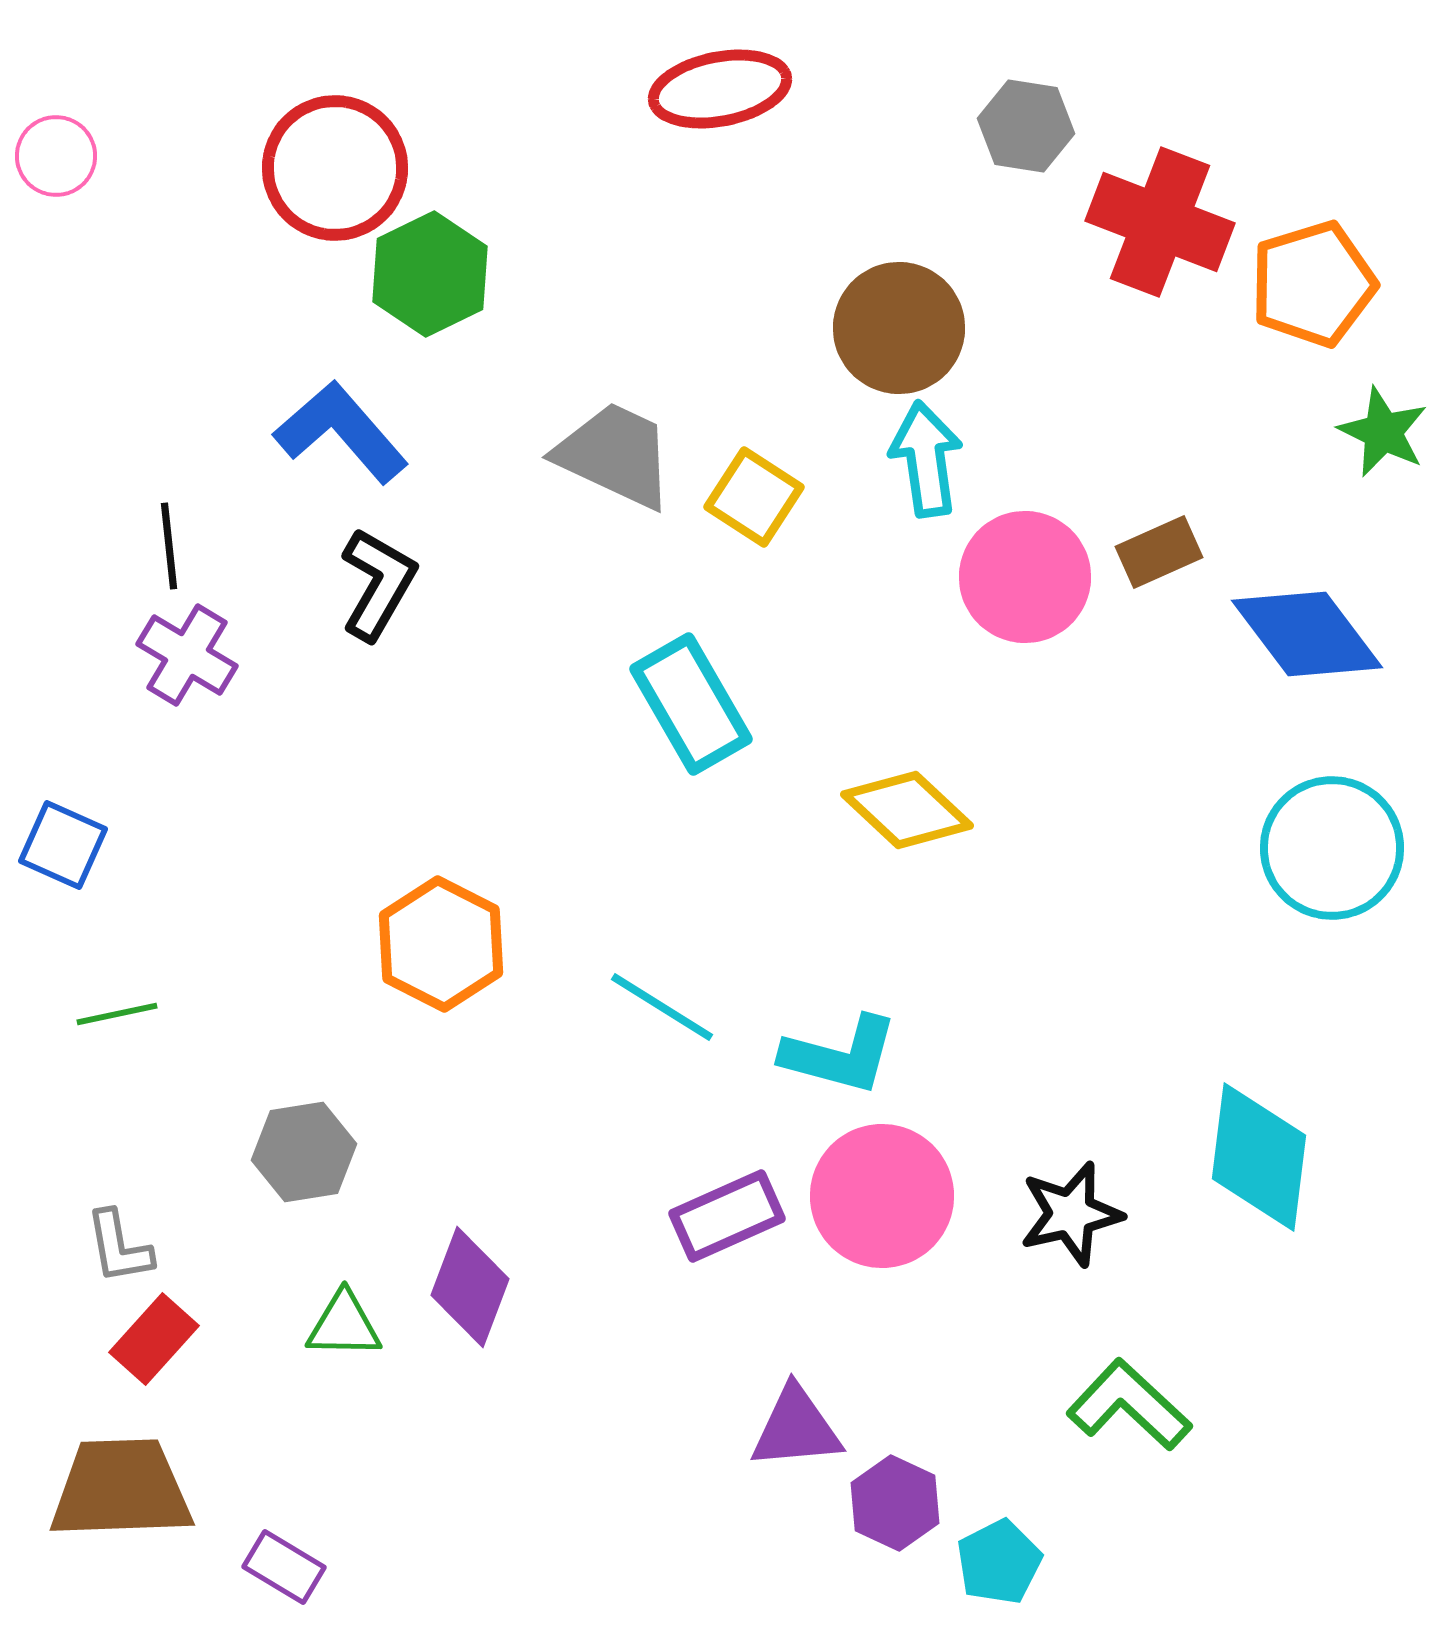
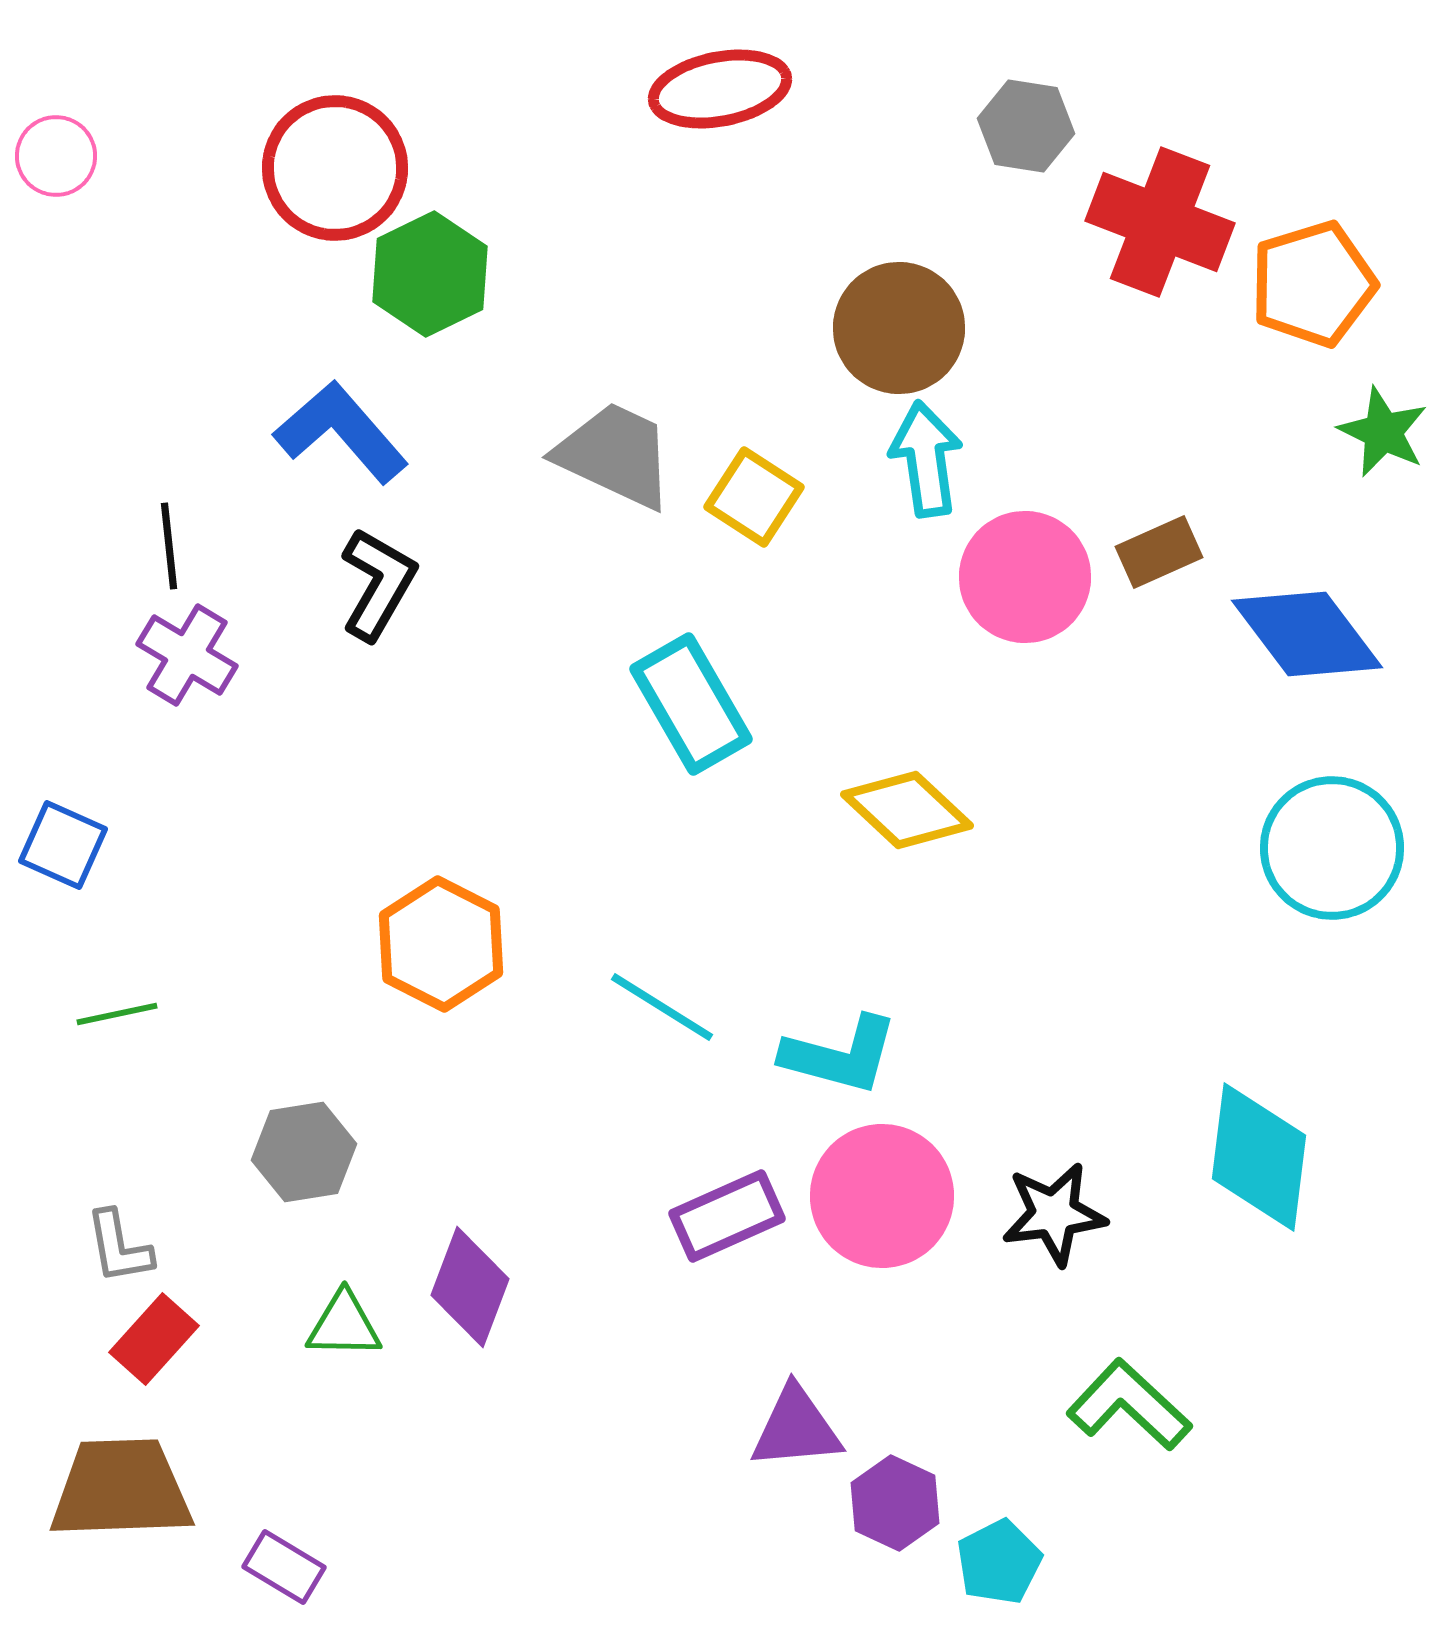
black star at (1071, 1214): moved 17 px left; rotated 6 degrees clockwise
